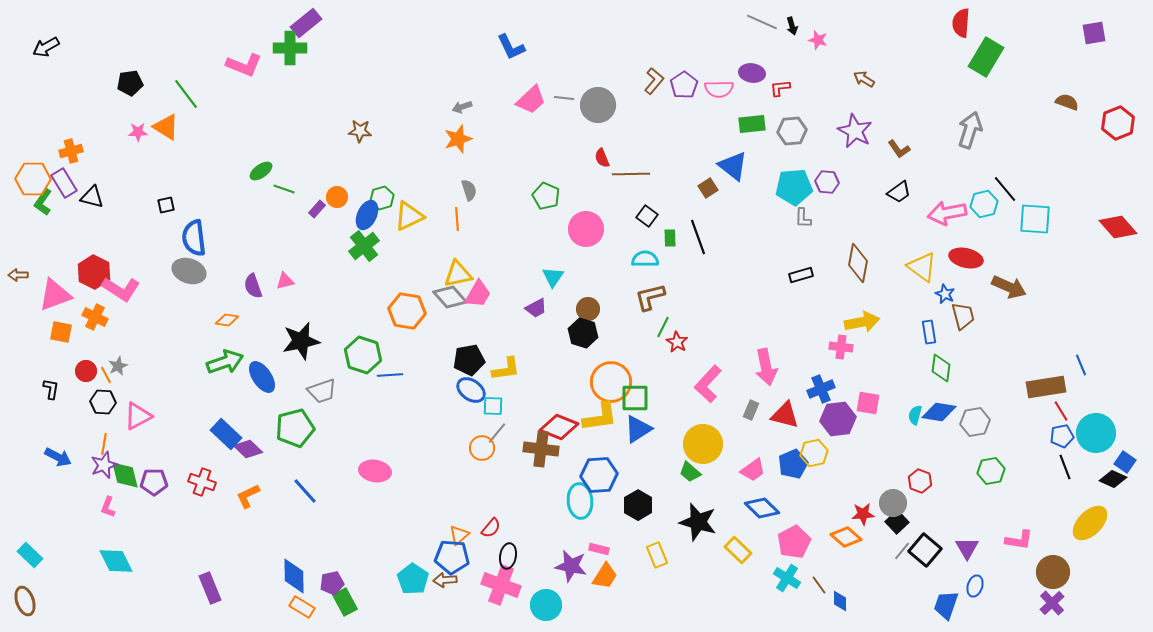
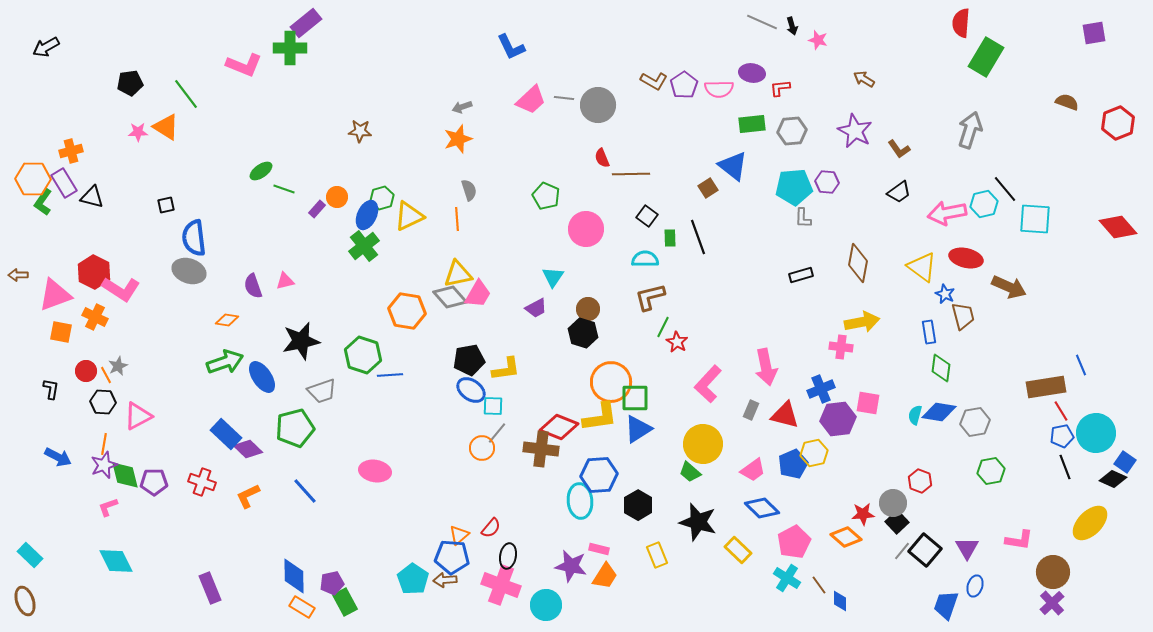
brown L-shape at (654, 81): rotated 80 degrees clockwise
pink L-shape at (108, 507): rotated 50 degrees clockwise
